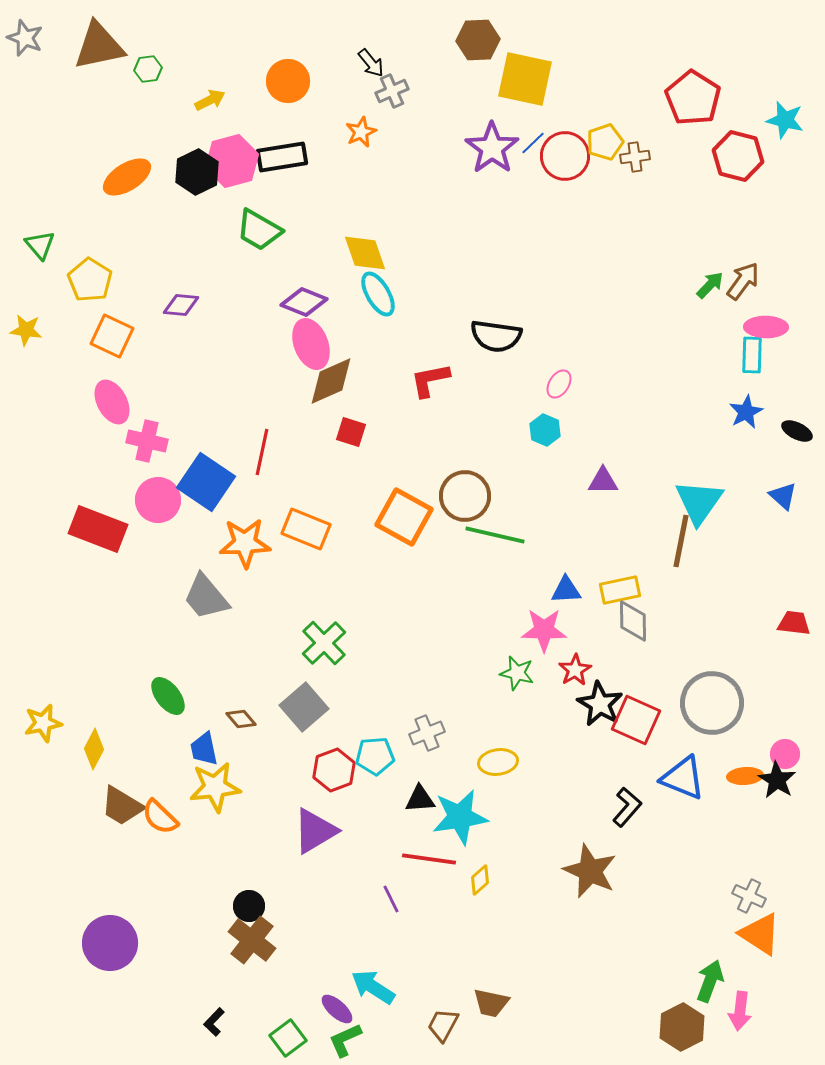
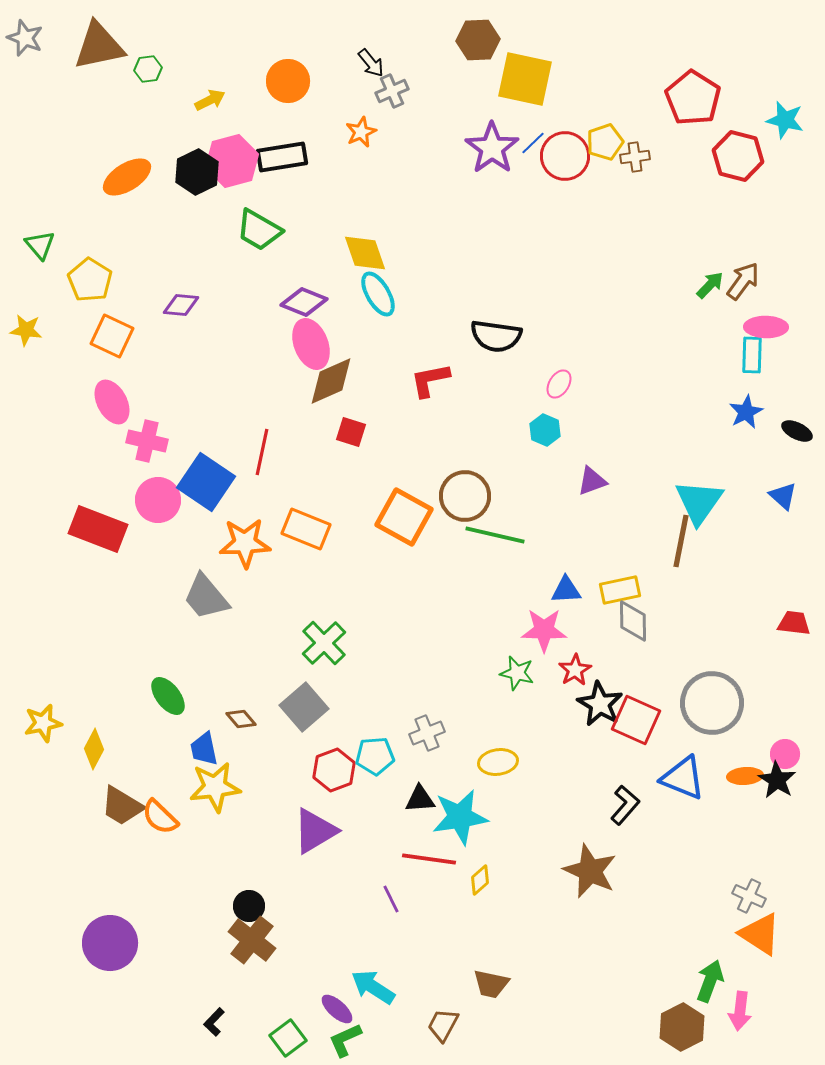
purple triangle at (603, 481): moved 11 px left; rotated 20 degrees counterclockwise
black L-shape at (627, 807): moved 2 px left, 2 px up
brown trapezoid at (491, 1003): moved 19 px up
